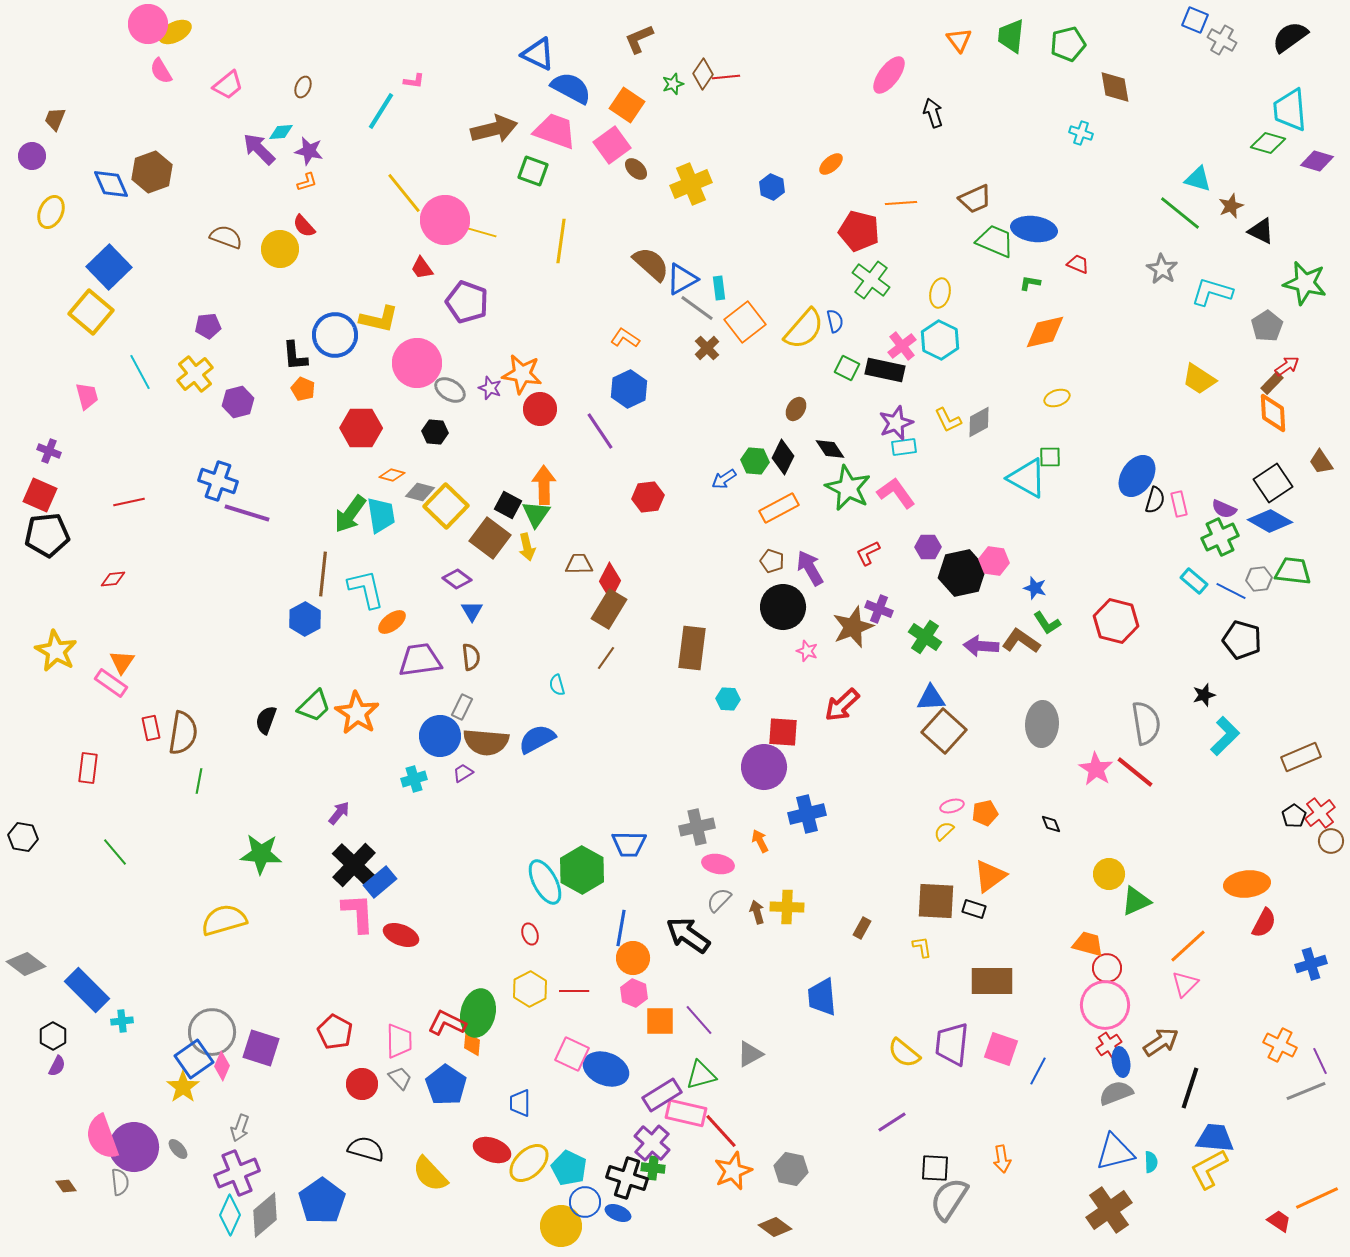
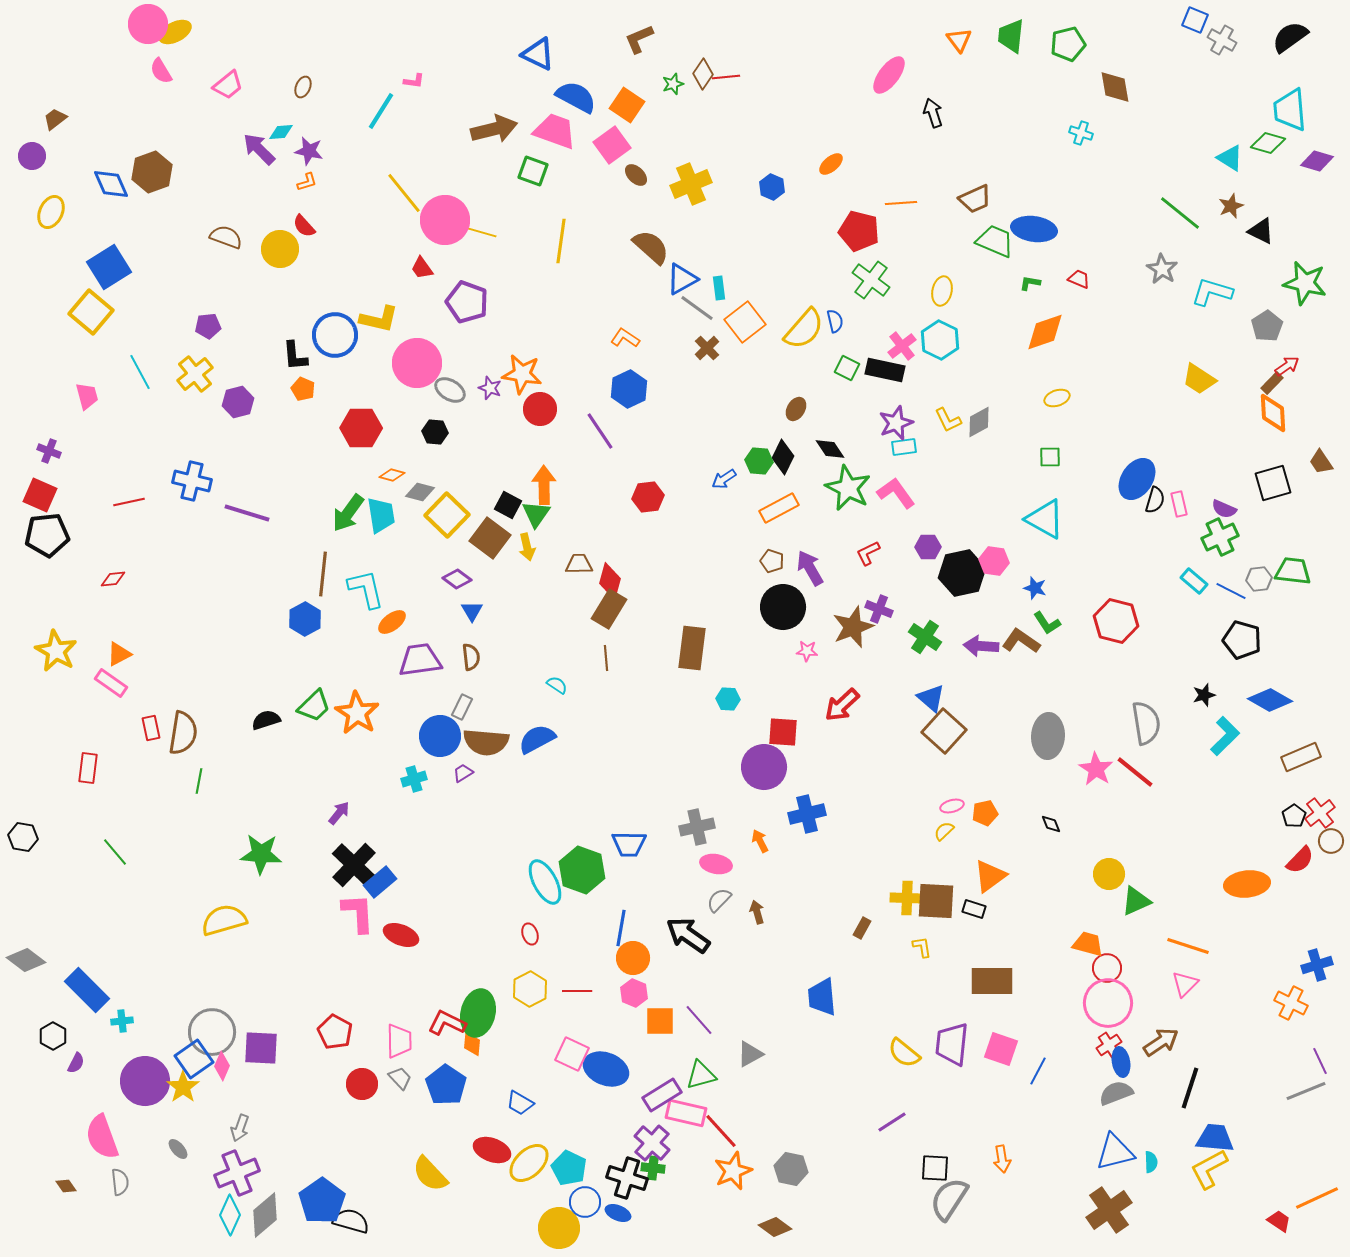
blue semicircle at (571, 88): moved 5 px right, 9 px down
brown trapezoid at (55, 119): rotated 30 degrees clockwise
brown ellipse at (636, 169): moved 6 px down
cyan triangle at (1198, 179): moved 32 px right, 21 px up; rotated 16 degrees clockwise
brown semicircle at (651, 264): moved 17 px up
red trapezoid at (1078, 264): moved 1 px right, 15 px down
blue square at (109, 267): rotated 12 degrees clockwise
yellow ellipse at (940, 293): moved 2 px right, 2 px up
orange diamond at (1045, 332): rotated 6 degrees counterclockwise
green hexagon at (755, 461): moved 4 px right
blue ellipse at (1137, 476): moved 3 px down
cyan triangle at (1027, 478): moved 18 px right, 41 px down
blue cross at (218, 481): moved 26 px left; rotated 6 degrees counterclockwise
black square at (1273, 483): rotated 18 degrees clockwise
yellow square at (446, 506): moved 1 px right, 9 px down
green arrow at (350, 514): moved 2 px left, 1 px up
blue diamond at (1270, 521): moved 179 px down
red diamond at (610, 581): rotated 12 degrees counterclockwise
pink star at (807, 651): rotated 15 degrees counterclockwise
brown line at (606, 658): rotated 40 degrees counterclockwise
orange triangle at (122, 662): moved 3 px left, 8 px up; rotated 28 degrees clockwise
cyan semicircle at (557, 685): rotated 140 degrees clockwise
blue triangle at (931, 698): rotated 44 degrees clockwise
black semicircle at (266, 720): rotated 52 degrees clockwise
gray ellipse at (1042, 724): moved 6 px right, 12 px down
pink ellipse at (718, 864): moved 2 px left
green hexagon at (582, 870): rotated 9 degrees counterclockwise
yellow cross at (787, 907): moved 120 px right, 9 px up
red semicircle at (1264, 923): moved 36 px right, 63 px up; rotated 16 degrees clockwise
orange line at (1188, 946): rotated 60 degrees clockwise
gray diamond at (26, 964): moved 4 px up
blue cross at (1311, 964): moved 6 px right, 1 px down
red line at (574, 991): moved 3 px right
pink circle at (1105, 1005): moved 3 px right, 2 px up
orange cross at (1280, 1045): moved 11 px right, 42 px up
purple square at (261, 1048): rotated 15 degrees counterclockwise
purple semicircle at (57, 1066): moved 19 px right, 3 px up
blue trapezoid at (520, 1103): rotated 60 degrees counterclockwise
purple circle at (134, 1147): moved 11 px right, 66 px up
black semicircle at (366, 1149): moved 15 px left, 72 px down
yellow circle at (561, 1226): moved 2 px left, 2 px down
